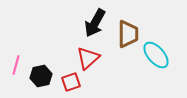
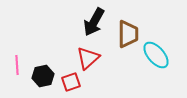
black arrow: moved 1 px left, 1 px up
pink line: moved 1 px right; rotated 18 degrees counterclockwise
black hexagon: moved 2 px right
